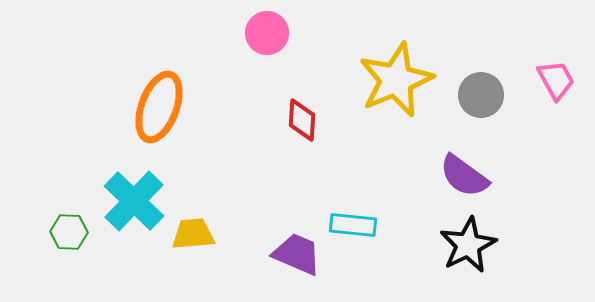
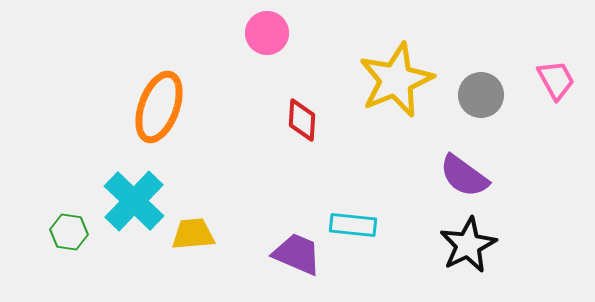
green hexagon: rotated 6 degrees clockwise
